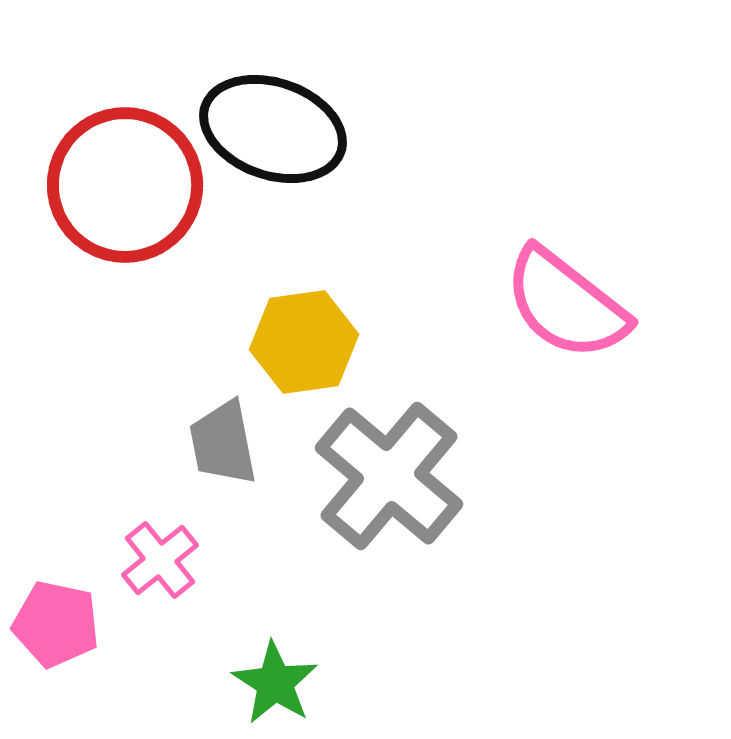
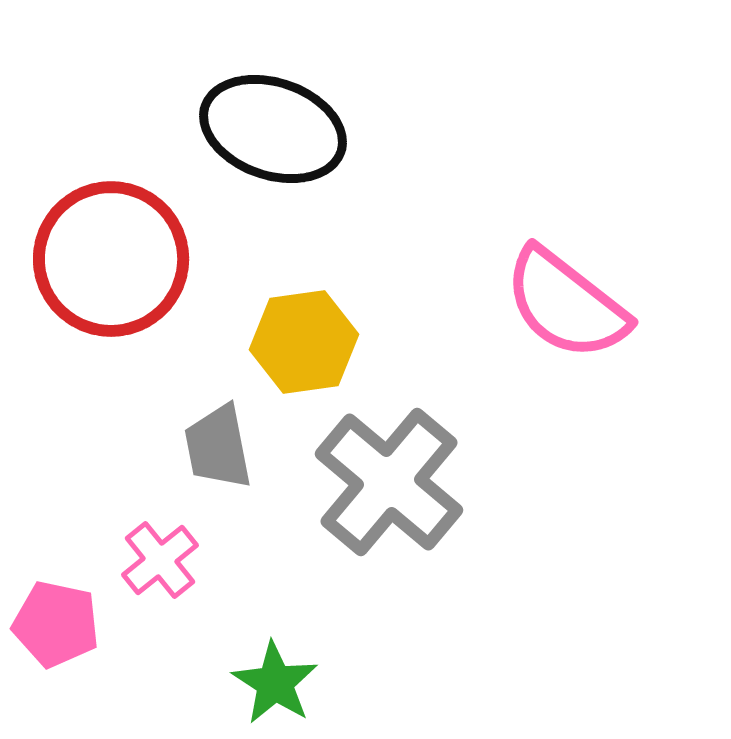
red circle: moved 14 px left, 74 px down
gray trapezoid: moved 5 px left, 4 px down
gray cross: moved 6 px down
